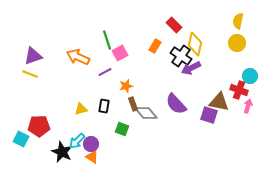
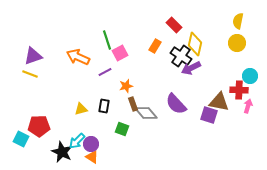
red cross: rotated 18 degrees counterclockwise
